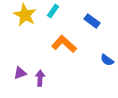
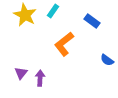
orange L-shape: rotated 80 degrees counterclockwise
purple triangle: moved 1 px right; rotated 32 degrees counterclockwise
